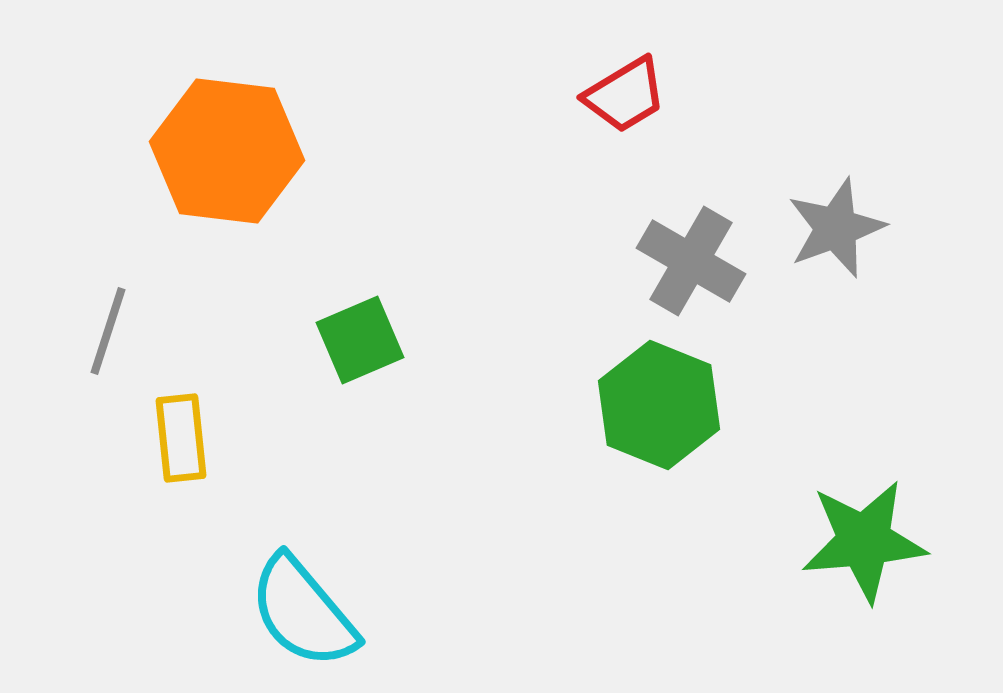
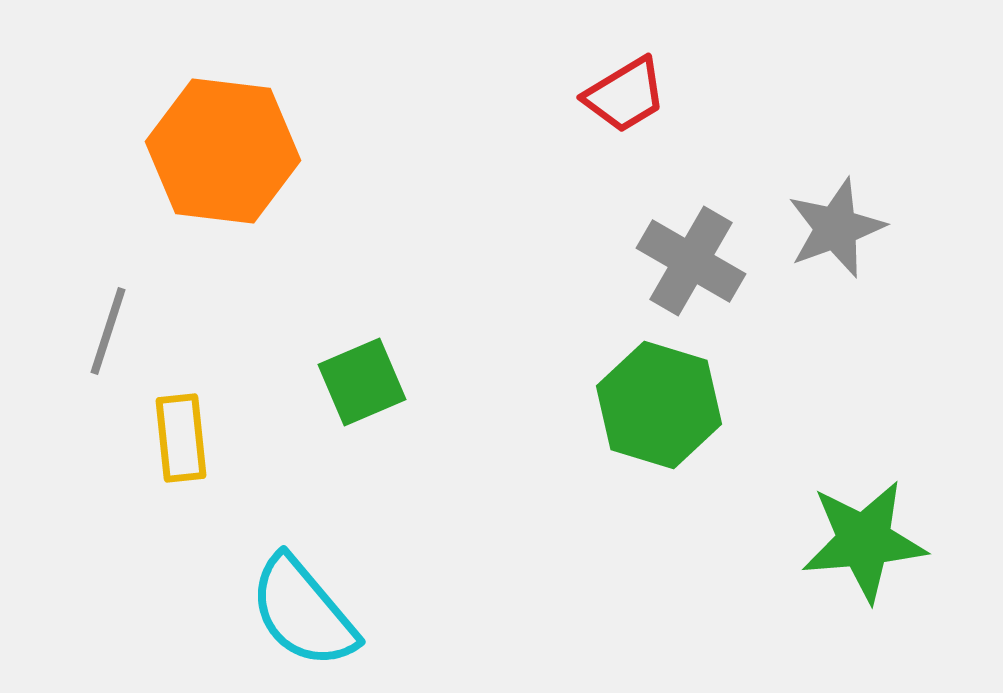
orange hexagon: moved 4 px left
green square: moved 2 px right, 42 px down
green hexagon: rotated 5 degrees counterclockwise
